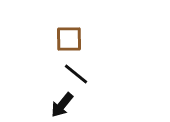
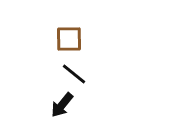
black line: moved 2 px left
